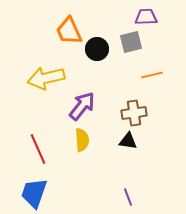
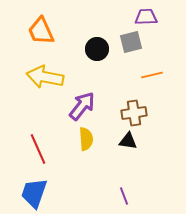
orange trapezoid: moved 28 px left
yellow arrow: moved 1 px left, 1 px up; rotated 24 degrees clockwise
yellow semicircle: moved 4 px right, 1 px up
purple line: moved 4 px left, 1 px up
